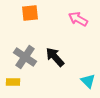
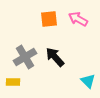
orange square: moved 19 px right, 6 px down
gray cross: rotated 25 degrees clockwise
